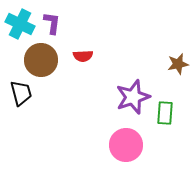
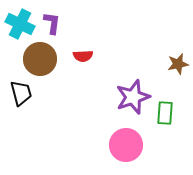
brown circle: moved 1 px left, 1 px up
